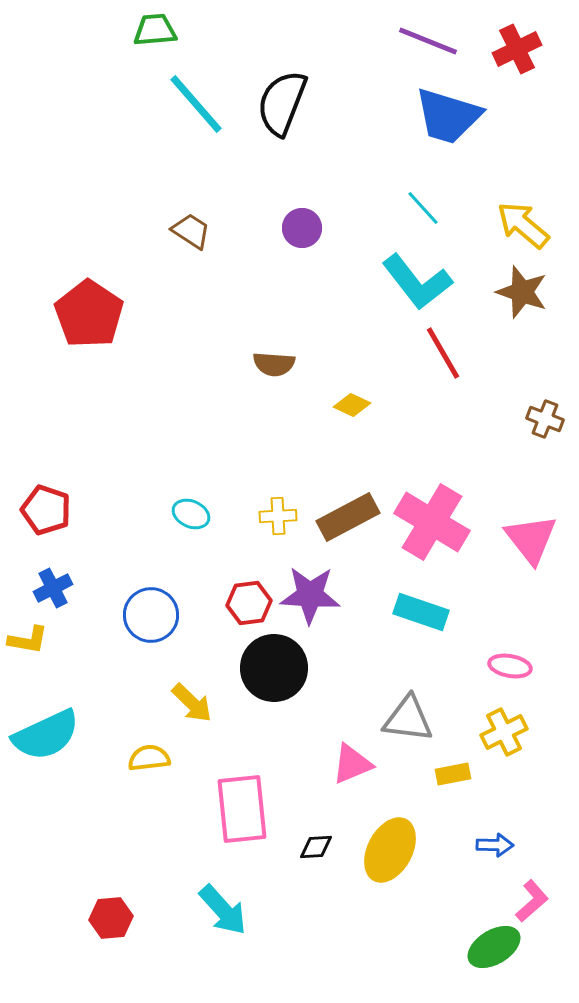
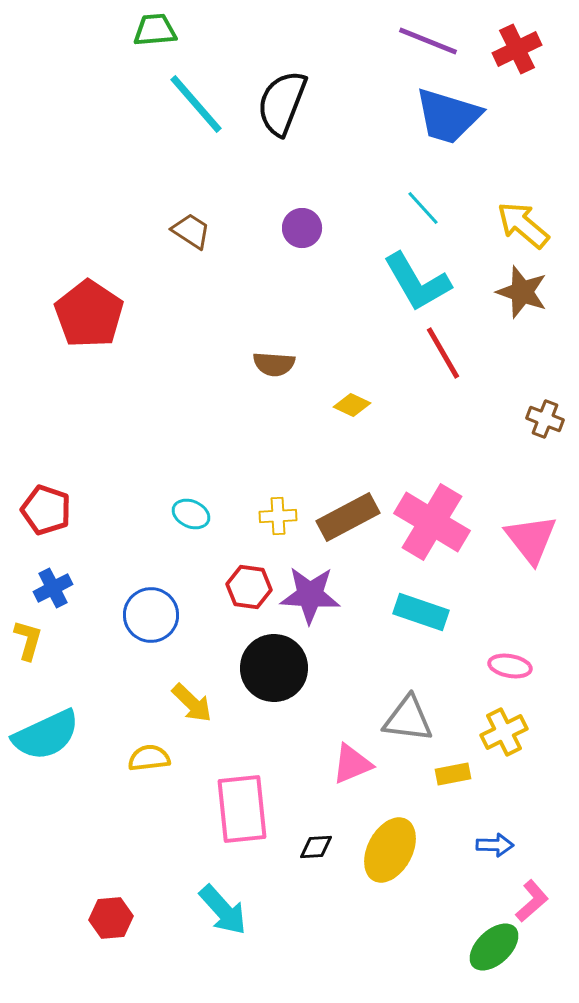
cyan L-shape at (417, 282): rotated 8 degrees clockwise
red hexagon at (249, 603): moved 16 px up; rotated 15 degrees clockwise
yellow L-shape at (28, 640): rotated 84 degrees counterclockwise
green ellipse at (494, 947): rotated 12 degrees counterclockwise
